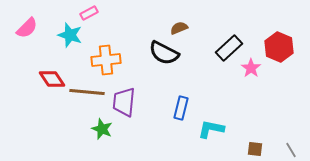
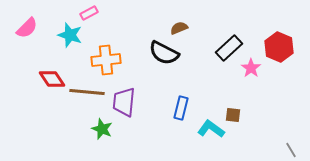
cyan L-shape: rotated 24 degrees clockwise
brown square: moved 22 px left, 34 px up
